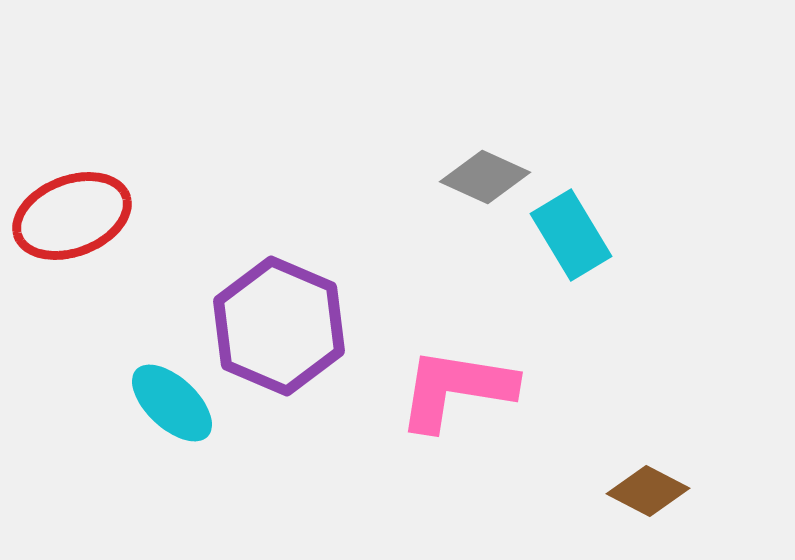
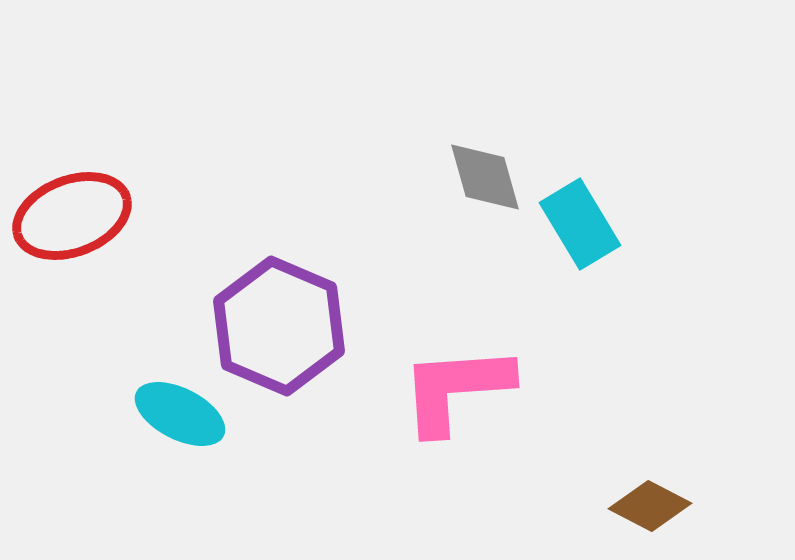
gray diamond: rotated 50 degrees clockwise
cyan rectangle: moved 9 px right, 11 px up
pink L-shape: rotated 13 degrees counterclockwise
cyan ellipse: moved 8 px right, 11 px down; rotated 16 degrees counterclockwise
brown diamond: moved 2 px right, 15 px down
